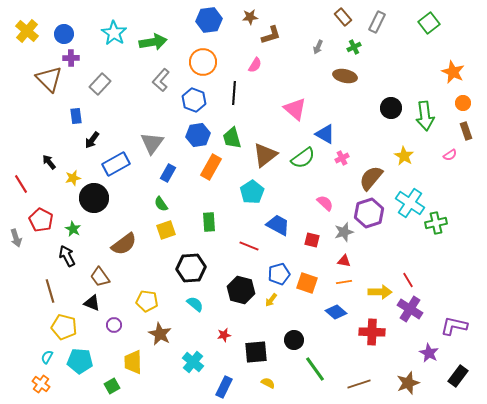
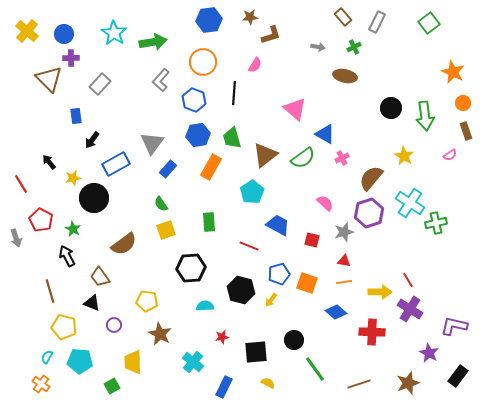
gray arrow at (318, 47): rotated 104 degrees counterclockwise
blue rectangle at (168, 173): moved 4 px up; rotated 12 degrees clockwise
cyan semicircle at (195, 304): moved 10 px right, 2 px down; rotated 42 degrees counterclockwise
red star at (224, 335): moved 2 px left, 2 px down
